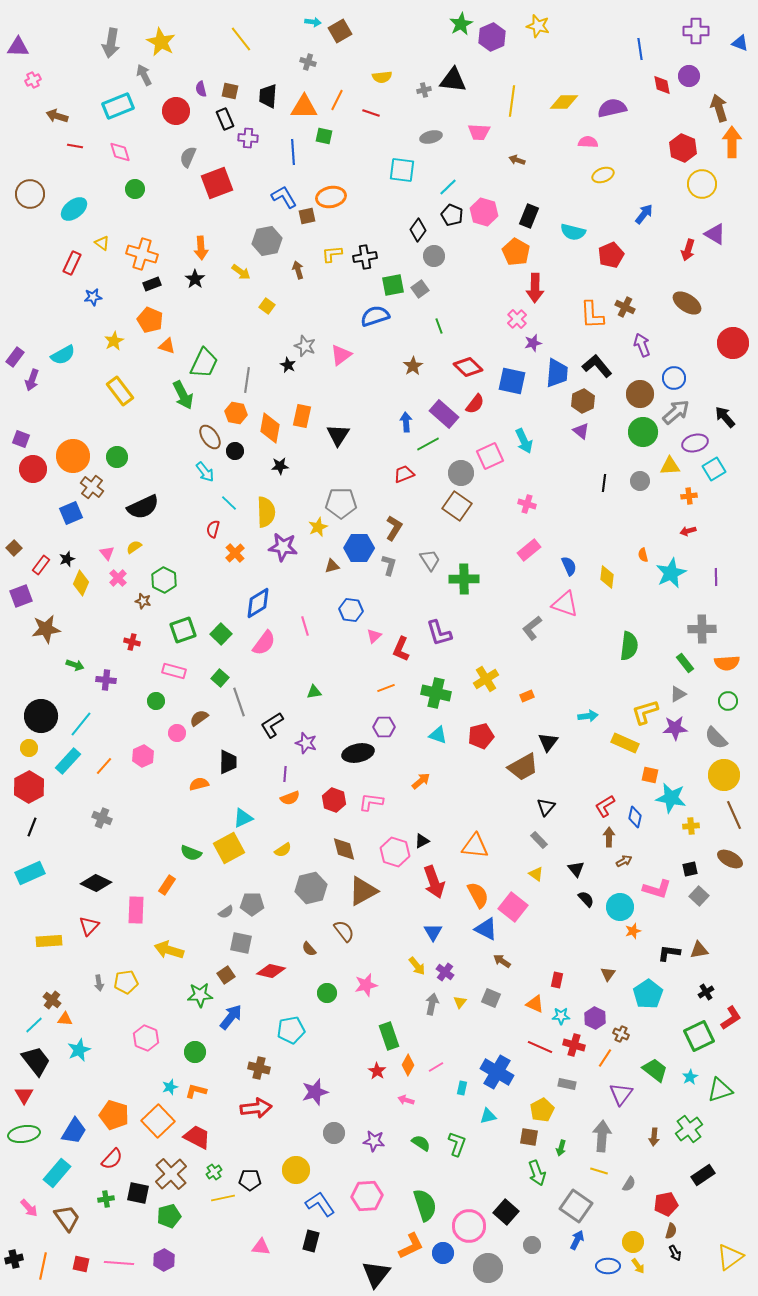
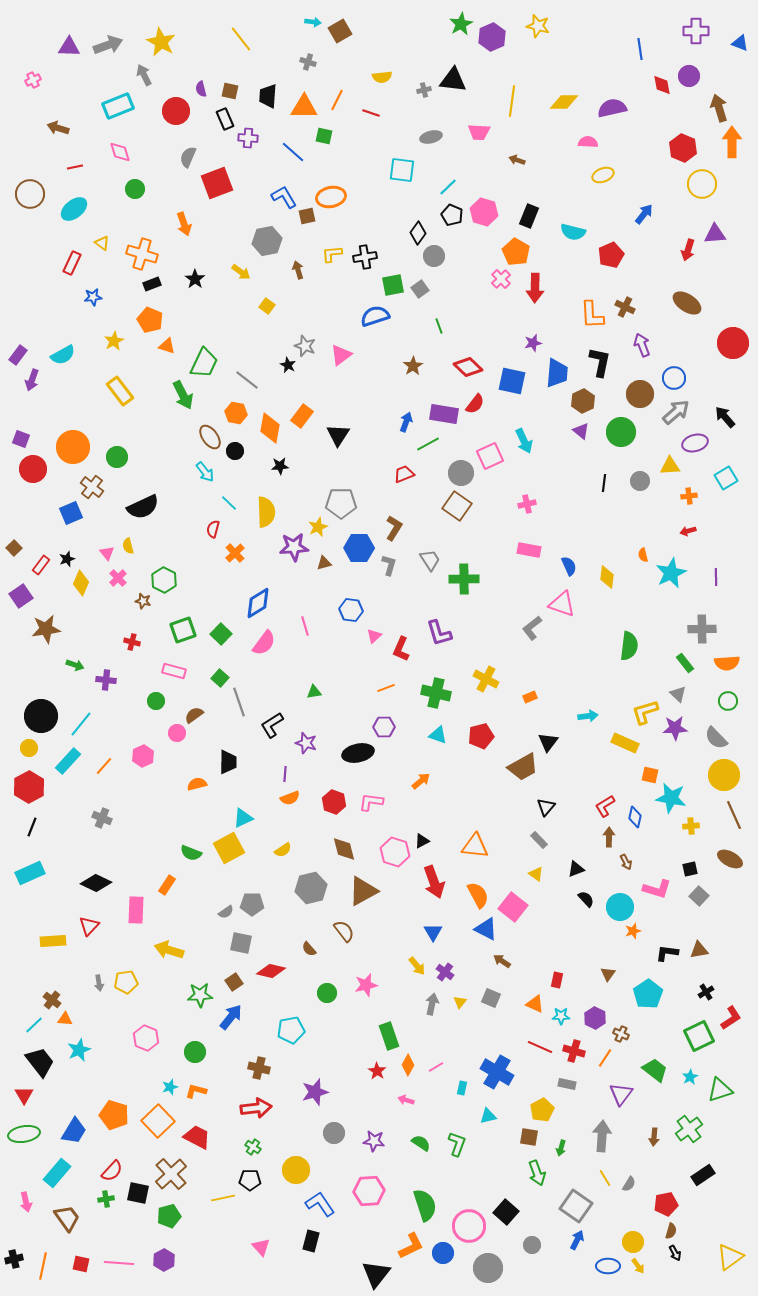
gray arrow at (111, 43): moved 3 px left, 2 px down; rotated 120 degrees counterclockwise
purple triangle at (18, 47): moved 51 px right
brown arrow at (57, 116): moved 1 px right, 12 px down
red line at (75, 146): moved 21 px down; rotated 21 degrees counterclockwise
blue line at (293, 152): rotated 45 degrees counterclockwise
black diamond at (418, 230): moved 3 px down
purple triangle at (715, 234): rotated 35 degrees counterclockwise
orange arrow at (201, 248): moved 17 px left, 24 px up; rotated 15 degrees counterclockwise
pink cross at (517, 319): moved 16 px left, 40 px up
purple rectangle at (15, 357): moved 3 px right, 2 px up
black L-shape at (597, 366): moved 3 px right, 4 px up; rotated 52 degrees clockwise
gray line at (247, 380): rotated 60 degrees counterclockwise
purple rectangle at (444, 414): rotated 32 degrees counterclockwise
orange rectangle at (302, 416): rotated 25 degrees clockwise
blue arrow at (406, 422): rotated 24 degrees clockwise
green circle at (643, 432): moved 22 px left
orange circle at (73, 456): moved 9 px up
cyan square at (714, 469): moved 12 px right, 9 px down
pink cross at (527, 504): rotated 30 degrees counterclockwise
yellow semicircle at (134, 547): moved 6 px left, 1 px up; rotated 70 degrees counterclockwise
purple star at (283, 547): moved 11 px right; rotated 12 degrees counterclockwise
pink rectangle at (529, 550): rotated 50 degrees clockwise
brown triangle at (332, 566): moved 8 px left, 3 px up
purple square at (21, 596): rotated 15 degrees counterclockwise
pink triangle at (565, 604): moved 3 px left
yellow cross at (486, 679): rotated 30 degrees counterclockwise
gray triangle at (678, 694): rotated 48 degrees counterclockwise
orange rectangle at (527, 696): moved 3 px right, 1 px down
brown semicircle at (199, 718): moved 5 px left, 3 px up
orange semicircle at (199, 784): moved 2 px left
red hexagon at (334, 800): moved 2 px down
brown arrow at (624, 861): moved 2 px right, 1 px down; rotated 91 degrees clockwise
black triangle at (576, 869): rotated 48 degrees clockwise
yellow rectangle at (49, 941): moved 4 px right
black L-shape at (669, 953): moved 2 px left
brown square at (226, 975): moved 8 px right, 7 px down
red cross at (574, 1045): moved 6 px down
black trapezoid at (36, 1061): moved 4 px right, 1 px down
red semicircle at (112, 1159): moved 12 px down
yellow line at (599, 1171): moved 6 px right, 7 px down; rotated 42 degrees clockwise
green cross at (214, 1172): moved 39 px right, 25 px up; rotated 21 degrees counterclockwise
pink hexagon at (367, 1196): moved 2 px right, 5 px up
pink arrow at (29, 1208): moved 3 px left, 6 px up; rotated 30 degrees clockwise
pink triangle at (261, 1247): rotated 42 degrees clockwise
